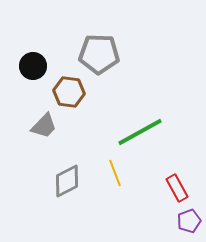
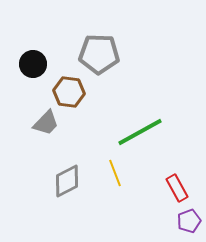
black circle: moved 2 px up
gray trapezoid: moved 2 px right, 3 px up
